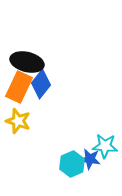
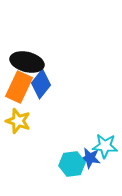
blue star: moved 1 px up
cyan hexagon: rotated 15 degrees clockwise
